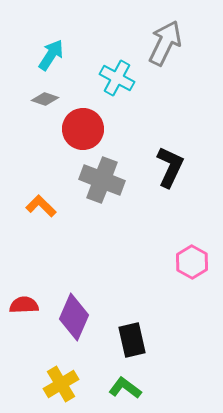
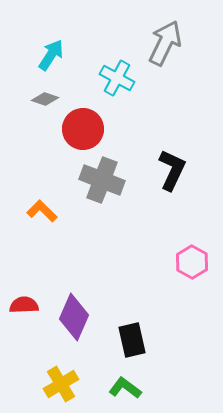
black L-shape: moved 2 px right, 3 px down
orange L-shape: moved 1 px right, 5 px down
